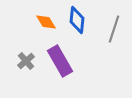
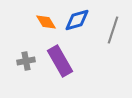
blue diamond: rotated 68 degrees clockwise
gray line: moved 1 px left, 1 px down
gray cross: rotated 30 degrees clockwise
